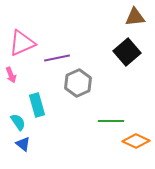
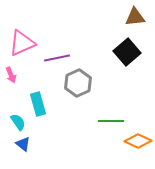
cyan rectangle: moved 1 px right, 1 px up
orange diamond: moved 2 px right
